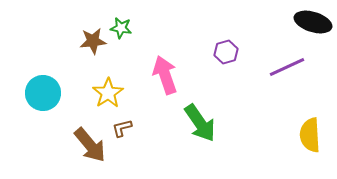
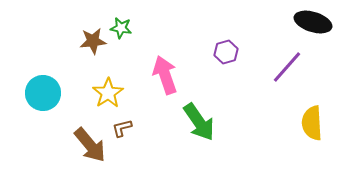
purple line: rotated 24 degrees counterclockwise
green arrow: moved 1 px left, 1 px up
yellow semicircle: moved 2 px right, 12 px up
